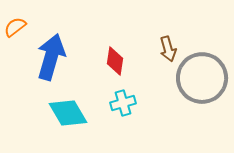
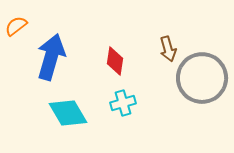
orange semicircle: moved 1 px right, 1 px up
